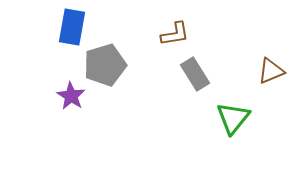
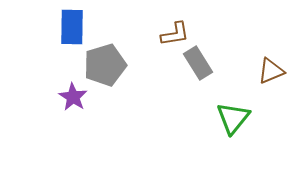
blue rectangle: rotated 9 degrees counterclockwise
gray rectangle: moved 3 px right, 11 px up
purple star: moved 2 px right, 1 px down
